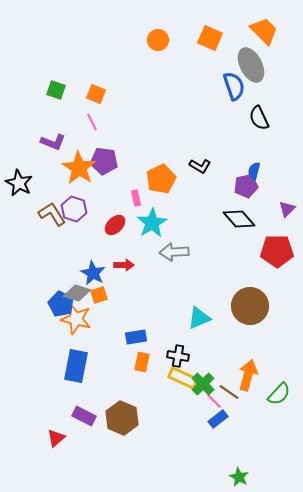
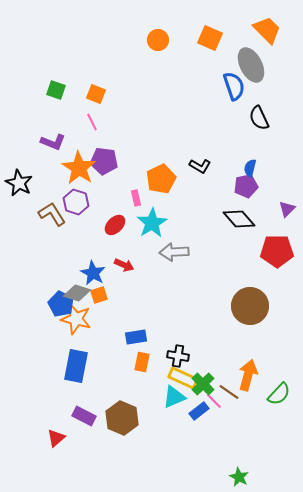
orange trapezoid at (264, 31): moved 3 px right, 1 px up
blue semicircle at (254, 171): moved 4 px left, 3 px up
purple hexagon at (74, 209): moved 2 px right, 7 px up
red arrow at (124, 265): rotated 24 degrees clockwise
cyan triangle at (199, 318): moved 25 px left, 79 px down
blue rectangle at (218, 419): moved 19 px left, 8 px up
